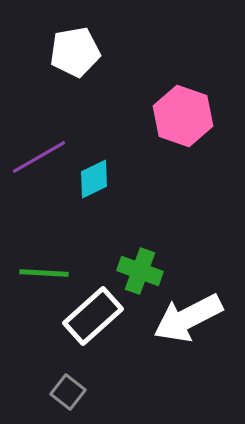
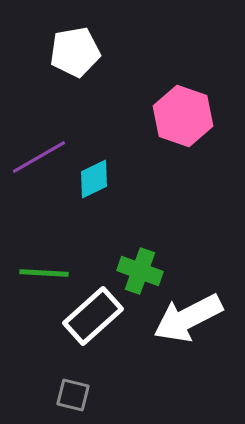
gray square: moved 5 px right, 3 px down; rotated 24 degrees counterclockwise
